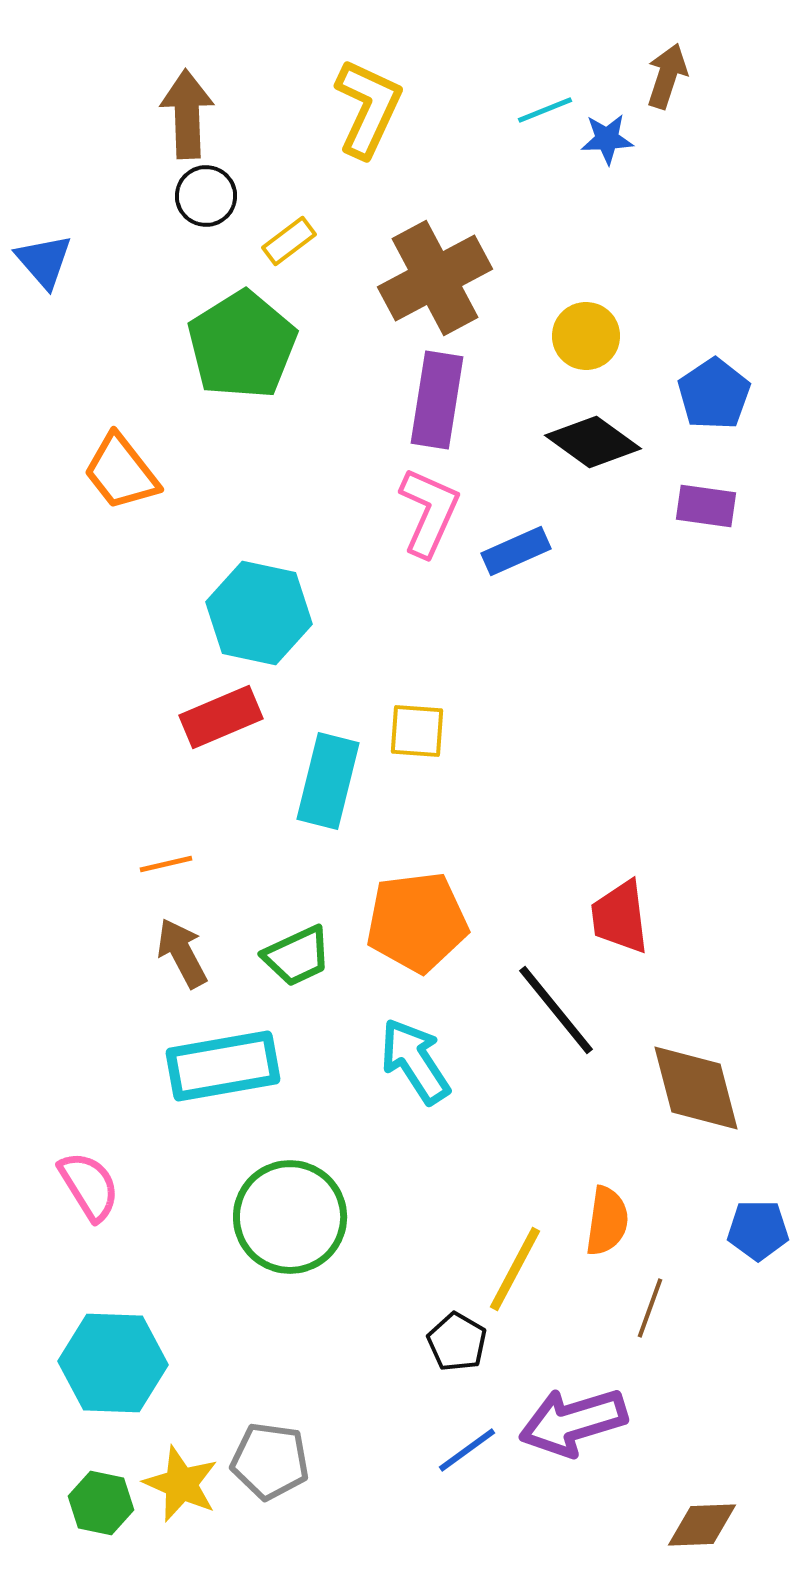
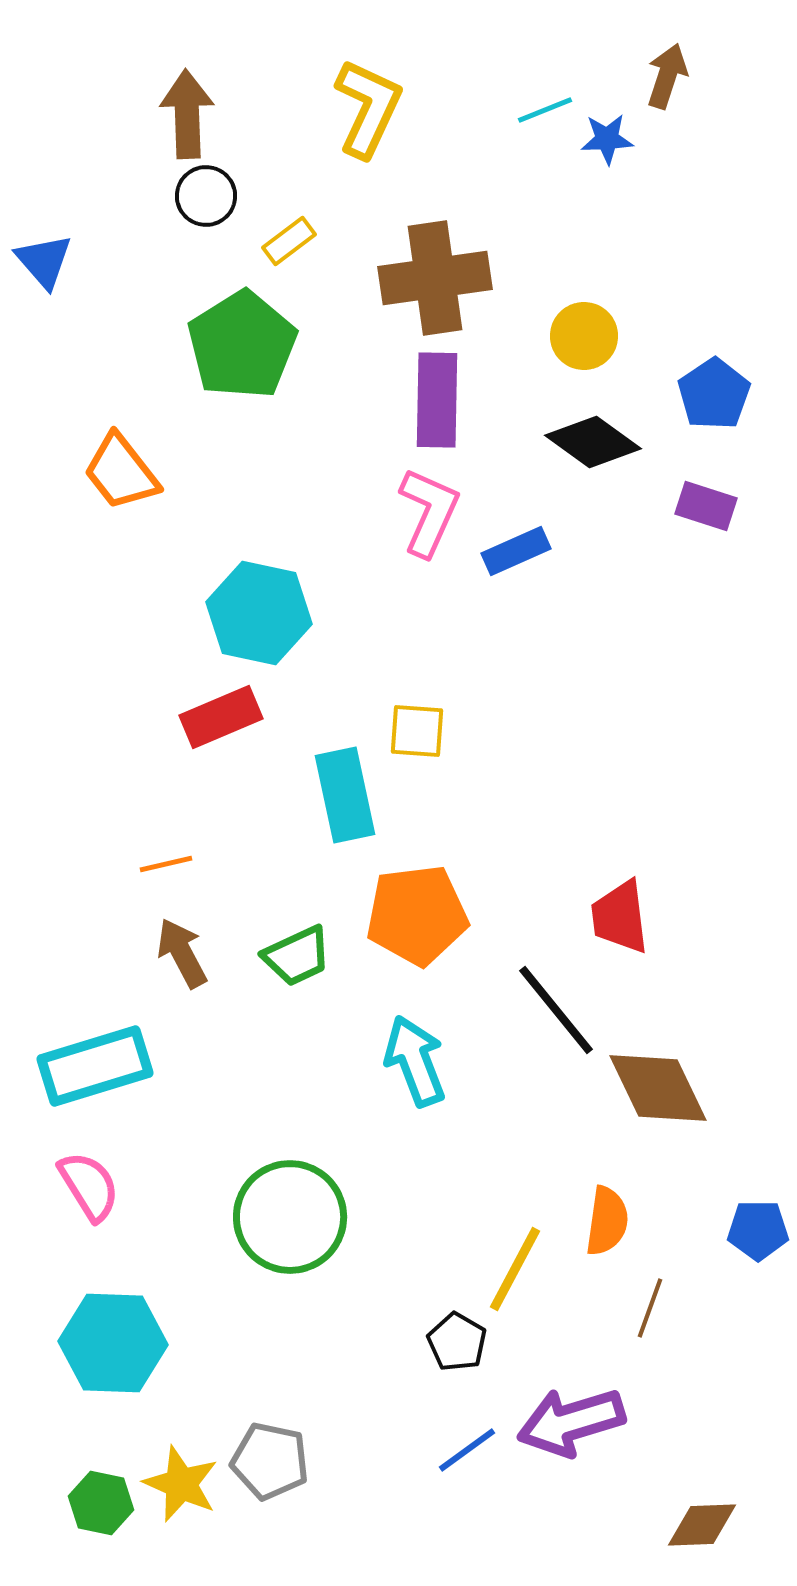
brown cross at (435, 278): rotated 20 degrees clockwise
yellow circle at (586, 336): moved 2 px left
purple rectangle at (437, 400): rotated 8 degrees counterclockwise
purple rectangle at (706, 506): rotated 10 degrees clockwise
cyan rectangle at (328, 781): moved 17 px right, 14 px down; rotated 26 degrees counterclockwise
orange pentagon at (417, 922): moved 7 px up
cyan arrow at (415, 1061): rotated 12 degrees clockwise
cyan rectangle at (223, 1066): moved 128 px left; rotated 7 degrees counterclockwise
brown diamond at (696, 1088): moved 38 px left; rotated 11 degrees counterclockwise
cyan hexagon at (113, 1363): moved 20 px up
purple arrow at (573, 1422): moved 2 px left
gray pentagon at (270, 1461): rotated 4 degrees clockwise
